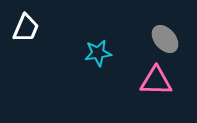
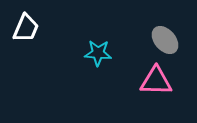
gray ellipse: moved 1 px down
cyan star: rotated 12 degrees clockwise
